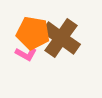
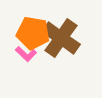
pink L-shape: rotated 15 degrees clockwise
